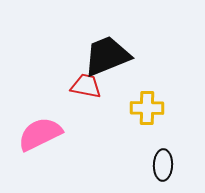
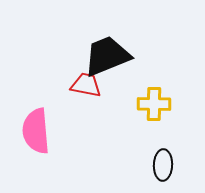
red trapezoid: moved 1 px up
yellow cross: moved 7 px right, 4 px up
pink semicircle: moved 4 px left, 3 px up; rotated 69 degrees counterclockwise
